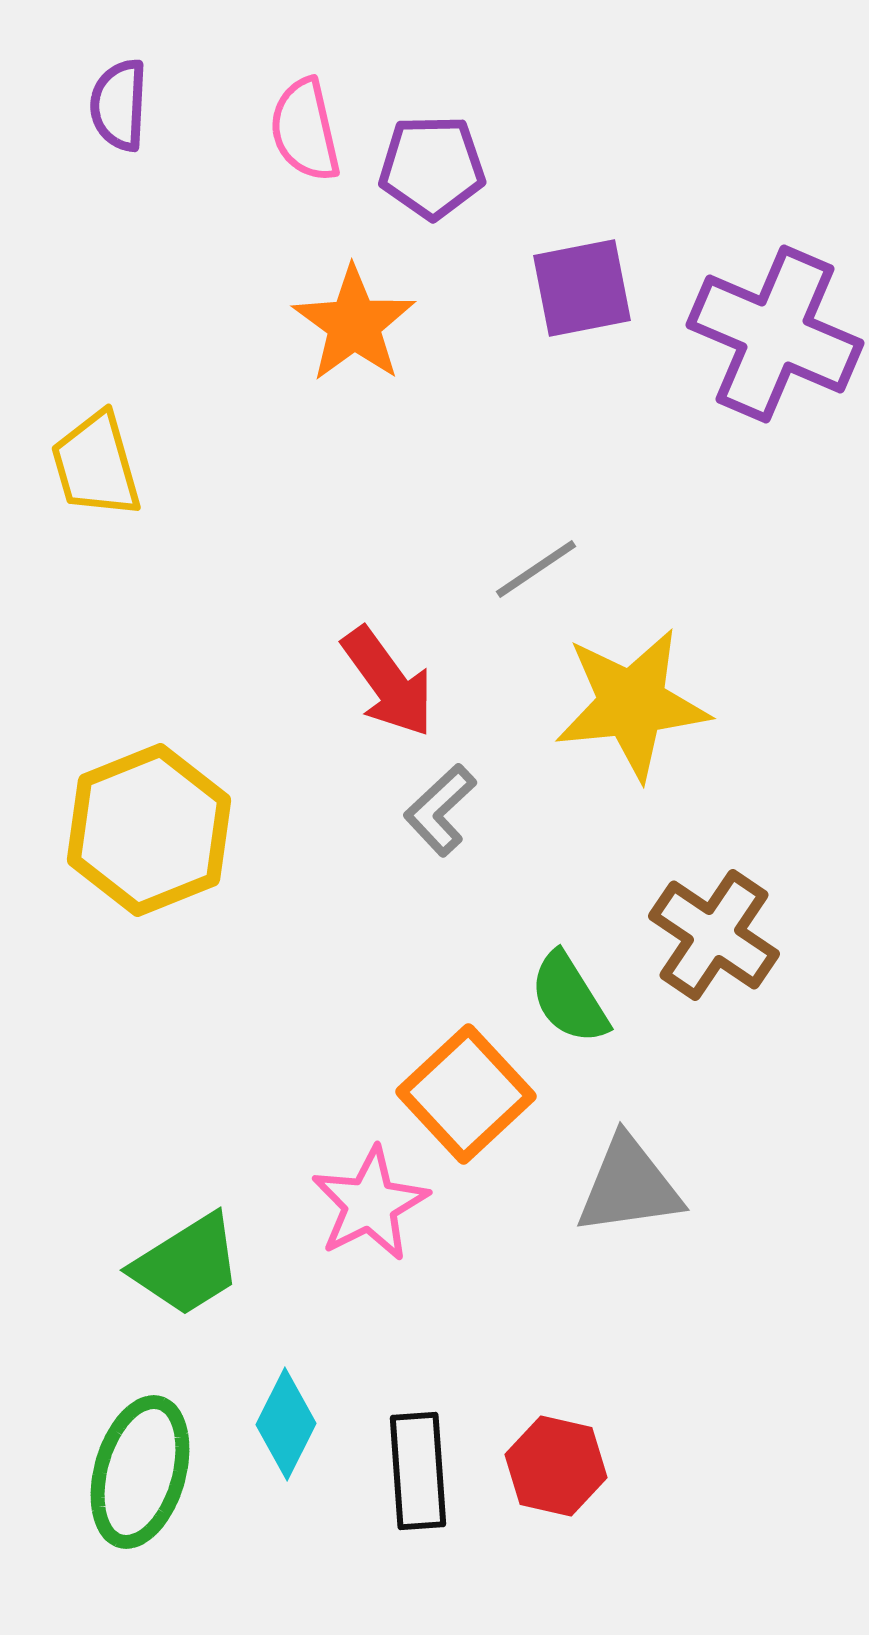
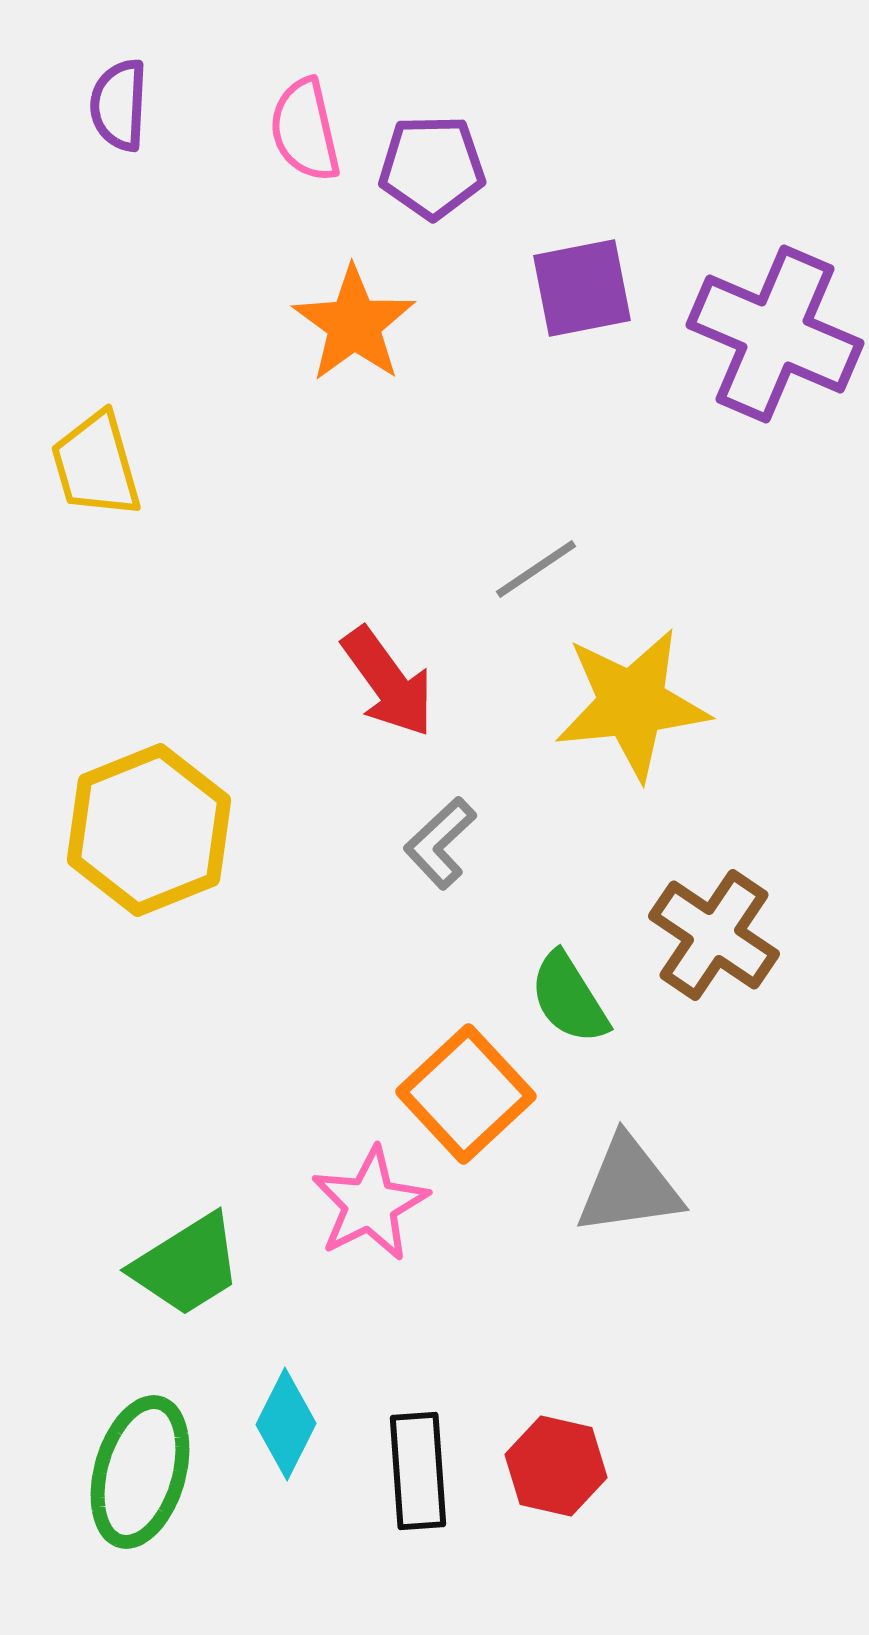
gray L-shape: moved 33 px down
